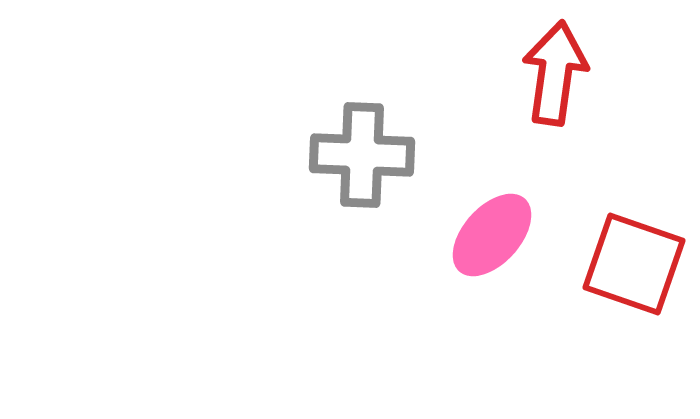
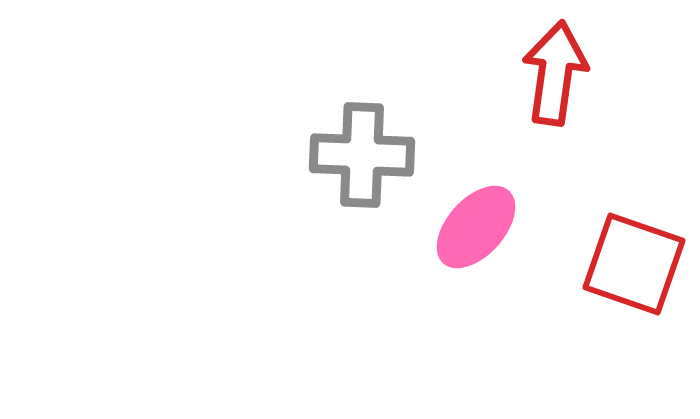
pink ellipse: moved 16 px left, 8 px up
